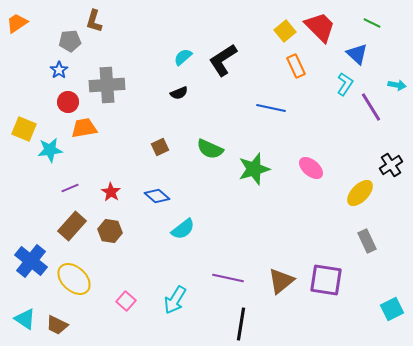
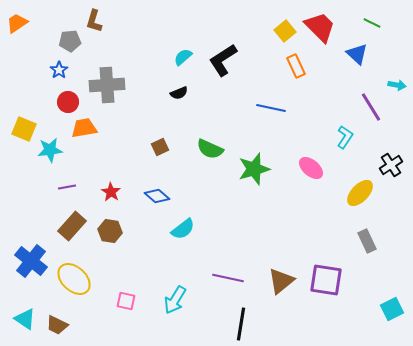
cyan L-shape at (345, 84): moved 53 px down
purple line at (70, 188): moved 3 px left, 1 px up; rotated 12 degrees clockwise
pink square at (126, 301): rotated 30 degrees counterclockwise
